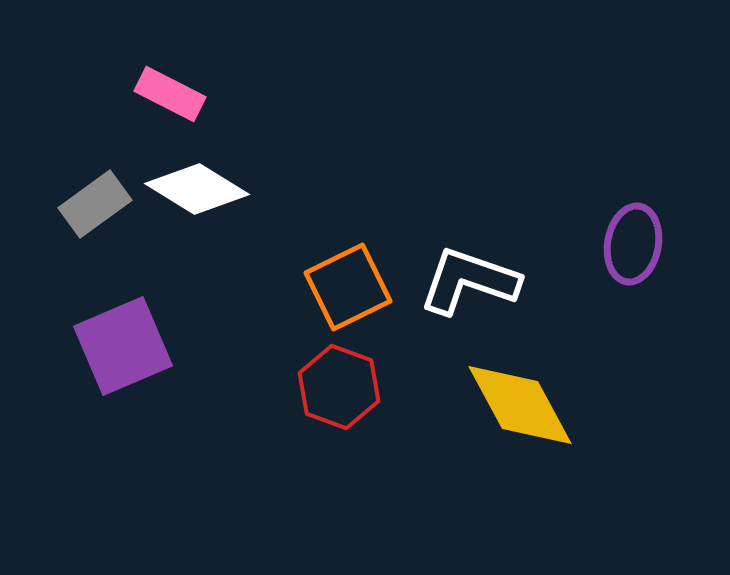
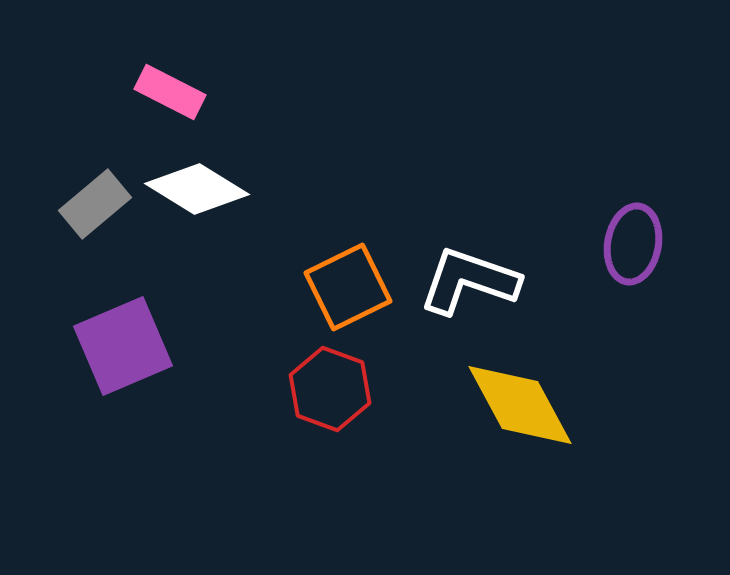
pink rectangle: moved 2 px up
gray rectangle: rotated 4 degrees counterclockwise
red hexagon: moved 9 px left, 2 px down
